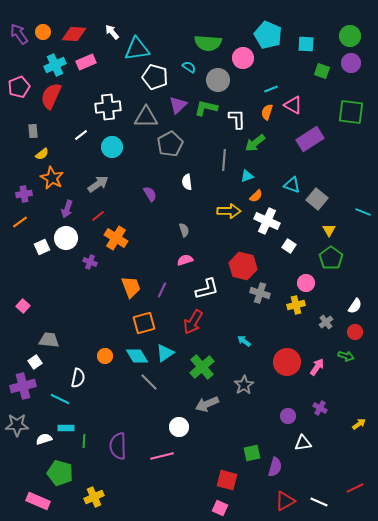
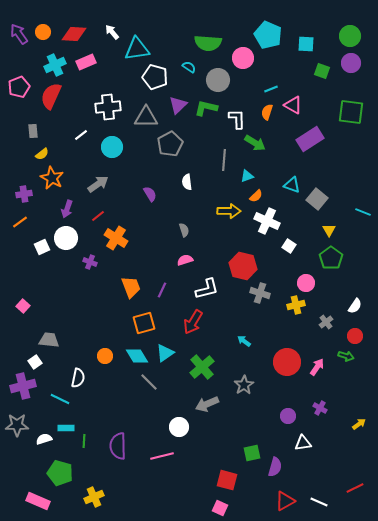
green arrow at (255, 143): rotated 110 degrees counterclockwise
red circle at (355, 332): moved 4 px down
